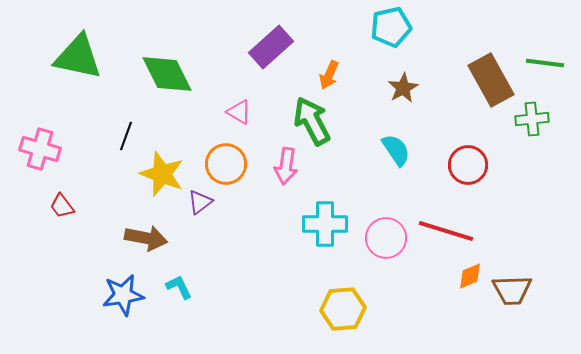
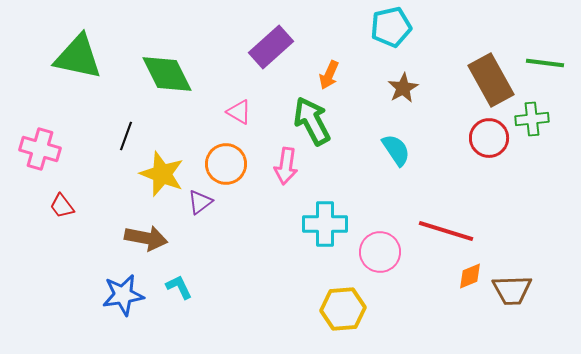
red circle: moved 21 px right, 27 px up
pink circle: moved 6 px left, 14 px down
